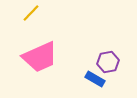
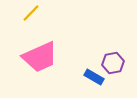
purple hexagon: moved 5 px right, 1 px down
blue rectangle: moved 1 px left, 2 px up
